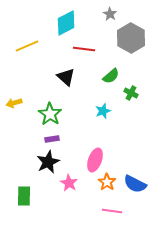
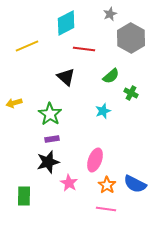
gray star: rotated 16 degrees clockwise
black star: rotated 10 degrees clockwise
orange star: moved 3 px down
pink line: moved 6 px left, 2 px up
